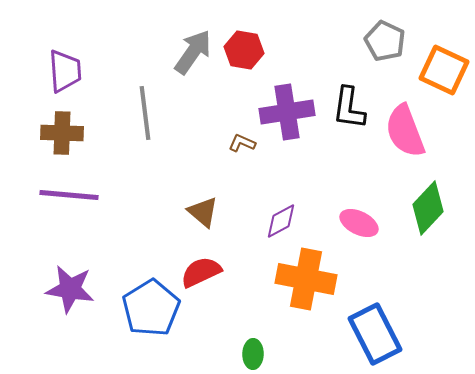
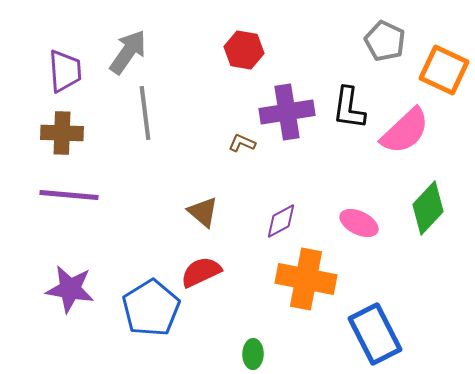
gray arrow: moved 65 px left
pink semicircle: rotated 112 degrees counterclockwise
